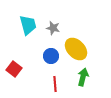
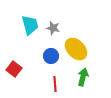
cyan trapezoid: moved 2 px right
